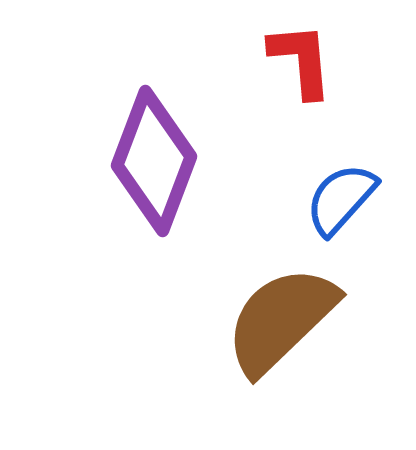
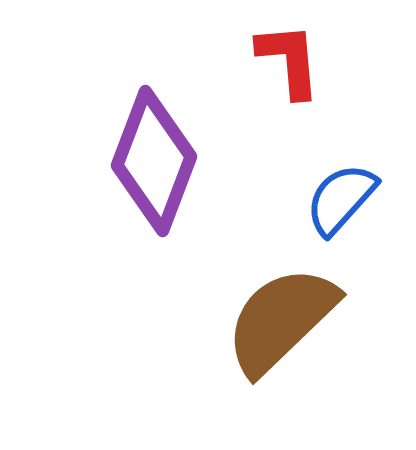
red L-shape: moved 12 px left
